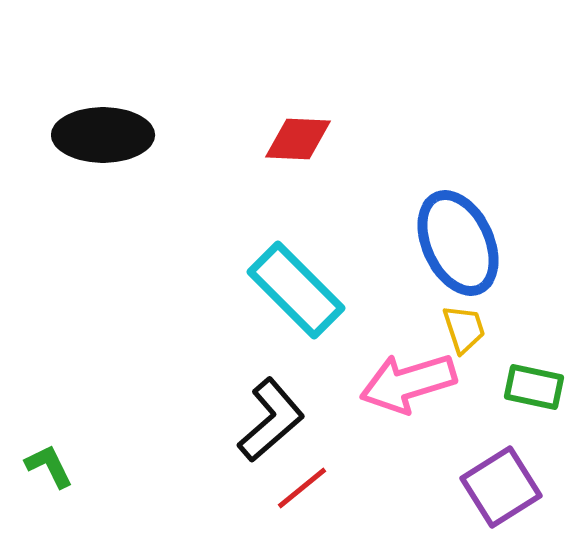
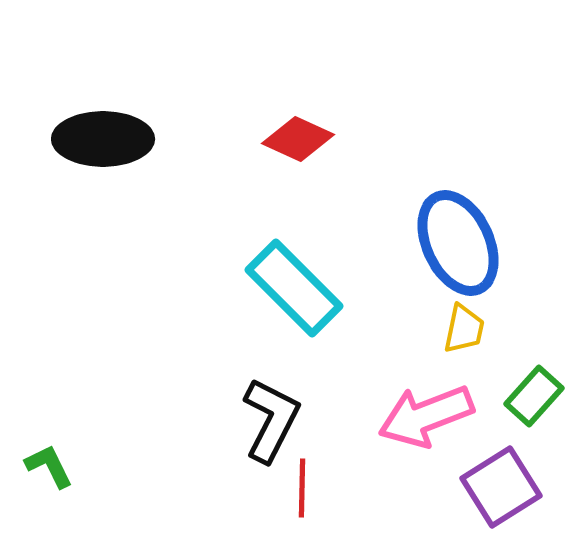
black ellipse: moved 4 px down
red diamond: rotated 22 degrees clockwise
cyan rectangle: moved 2 px left, 2 px up
yellow trapezoid: rotated 30 degrees clockwise
pink arrow: moved 18 px right, 33 px down; rotated 4 degrees counterclockwise
green rectangle: moved 9 px down; rotated 60 degrees counterclockwise
black L-shape: rotated 22 degrees counterclockwise
red line: rotated 50 degrees counterclockwise
